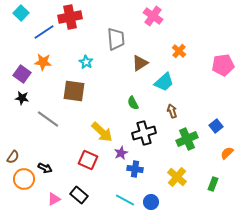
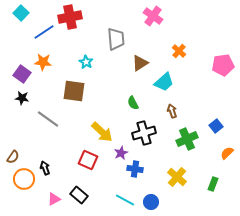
black arrow: rotated 136 degrees counterclockwise
